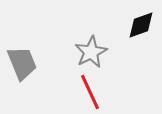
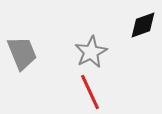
black diamond: moved 2 px right
gray trapezoid: moved 10 px up
